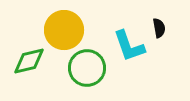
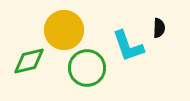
black semicircle: rotated 12 degrees clockwise
cyan L-shape: moved 1 px left
